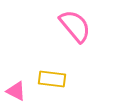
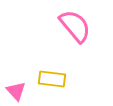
pink triangle: rotated 20 degrees clockwise
